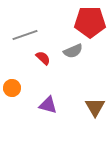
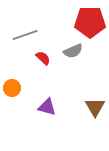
purple triangle: moved 1 px left, 2 px down
